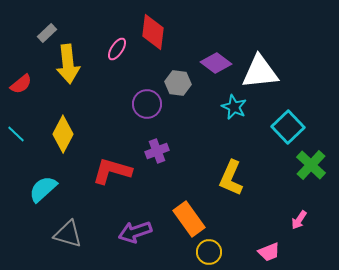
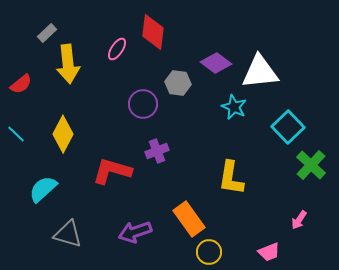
purple circle: moved 4 px left
yellow L-shape: rotated 15 degrees counterclockwise
